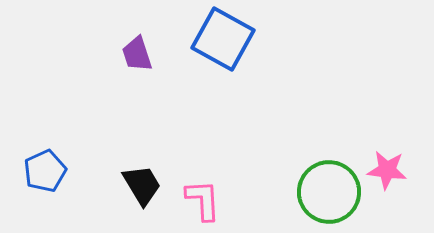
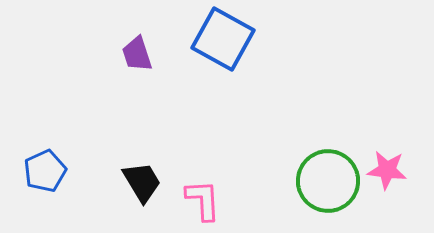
black trapezoid: moved 3 px up
green circle: moved 1 px left, 11 px up
